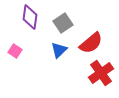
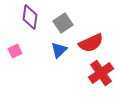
red semicircle: rotated 15 degrees clockwise
pink square: rotated 32 degrees clockwise
